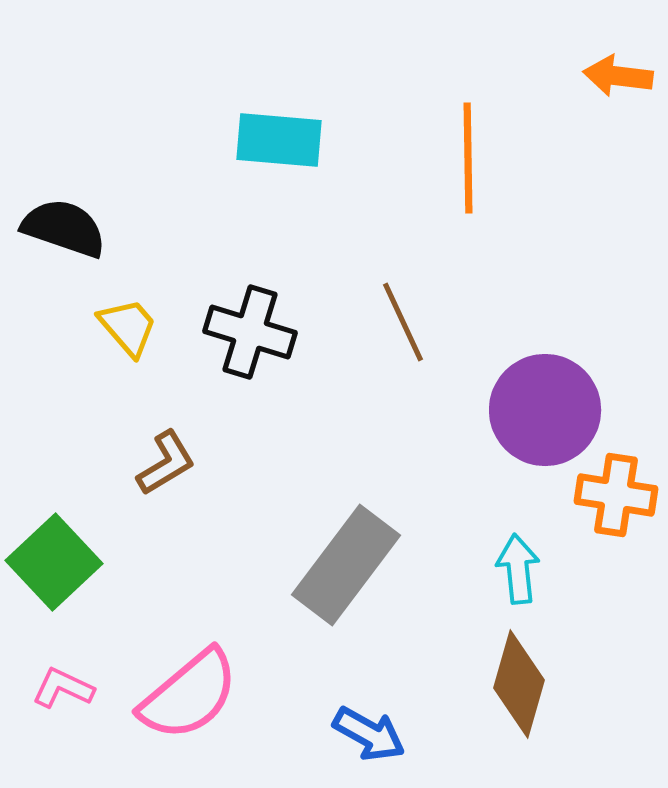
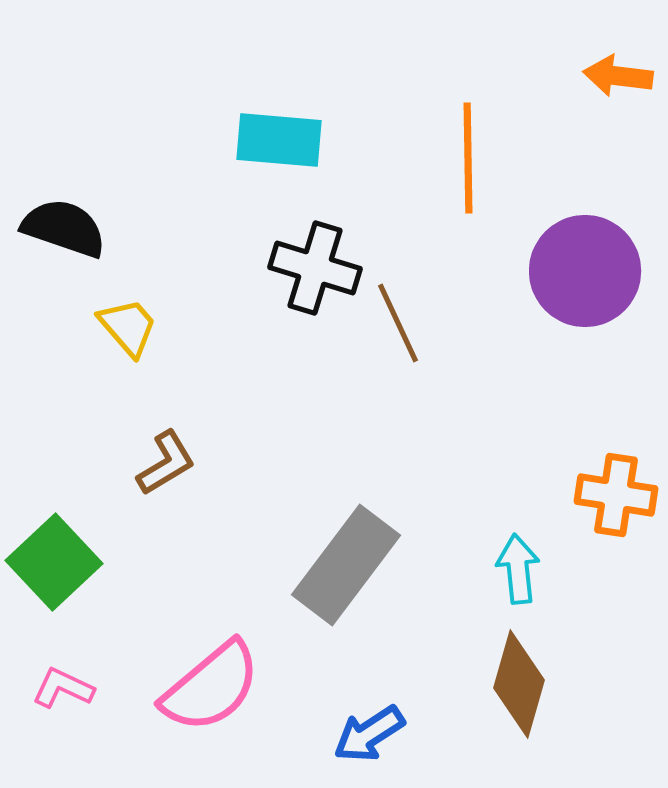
brown line: moved 5 px left, 1 px down
black cross: moved 65 px right, 64 px up
purple circle: moved 40 px right, 139 px up
pink semicircle: moved 22 px right, 8 px up
blue arrow: rotated 118 degrees clockwise
